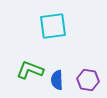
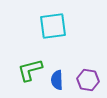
green L-shape: rotated 36 degrees counterclockwise
